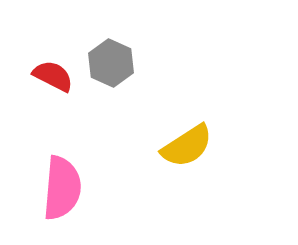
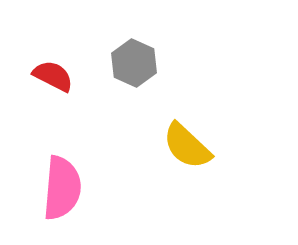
gray hexagon: moved 23 px right
yellow semicircle: rotated 76 degrees clockwise
